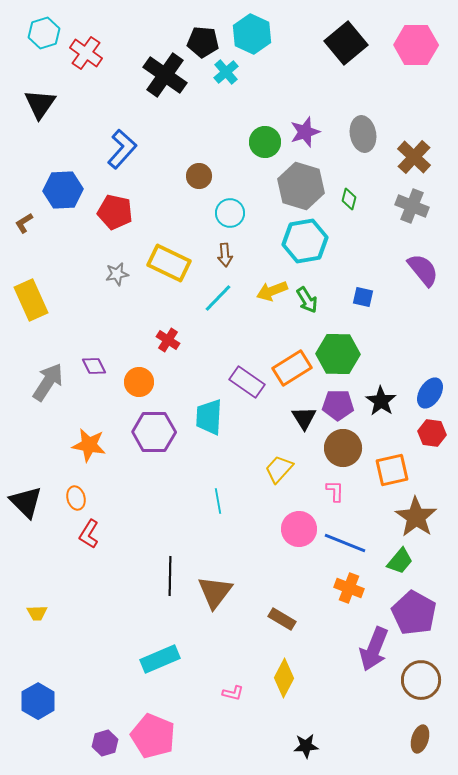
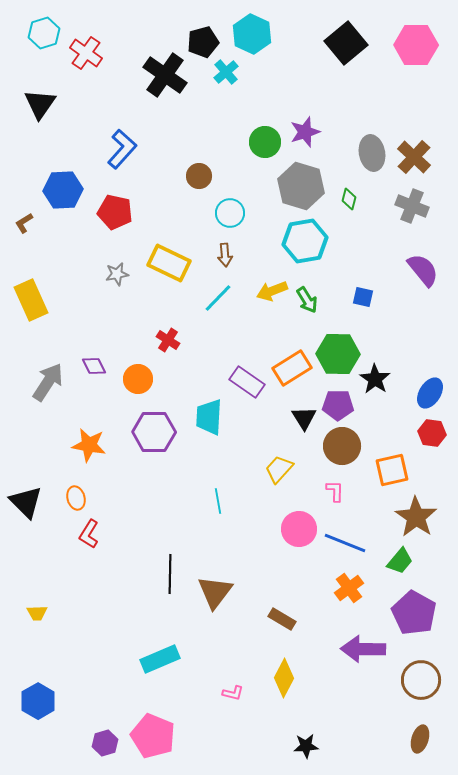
black pentagon at (203, 42): rotated 20 degrees counterclockwise
gray ellipse at (363, 134): moved 9 px right, 19 px down
orange circle at (139, 382): moved 1 px left, 3 px up
black star at (381, 401): moved 6 px left, 22 px up
brown circle at (343, 448): moved 1 px left, 2 px up
black line at (170, 576): moved 2 px up
orange cross at (349, 588): rotated 32 degrees clockwise
purple arrow at (374, 649): moved 11 px left; rotated 69 degrees clockwise
